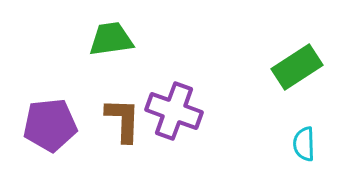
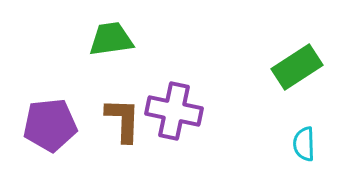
purple cross: rotated 8 degrees counterclockwise
